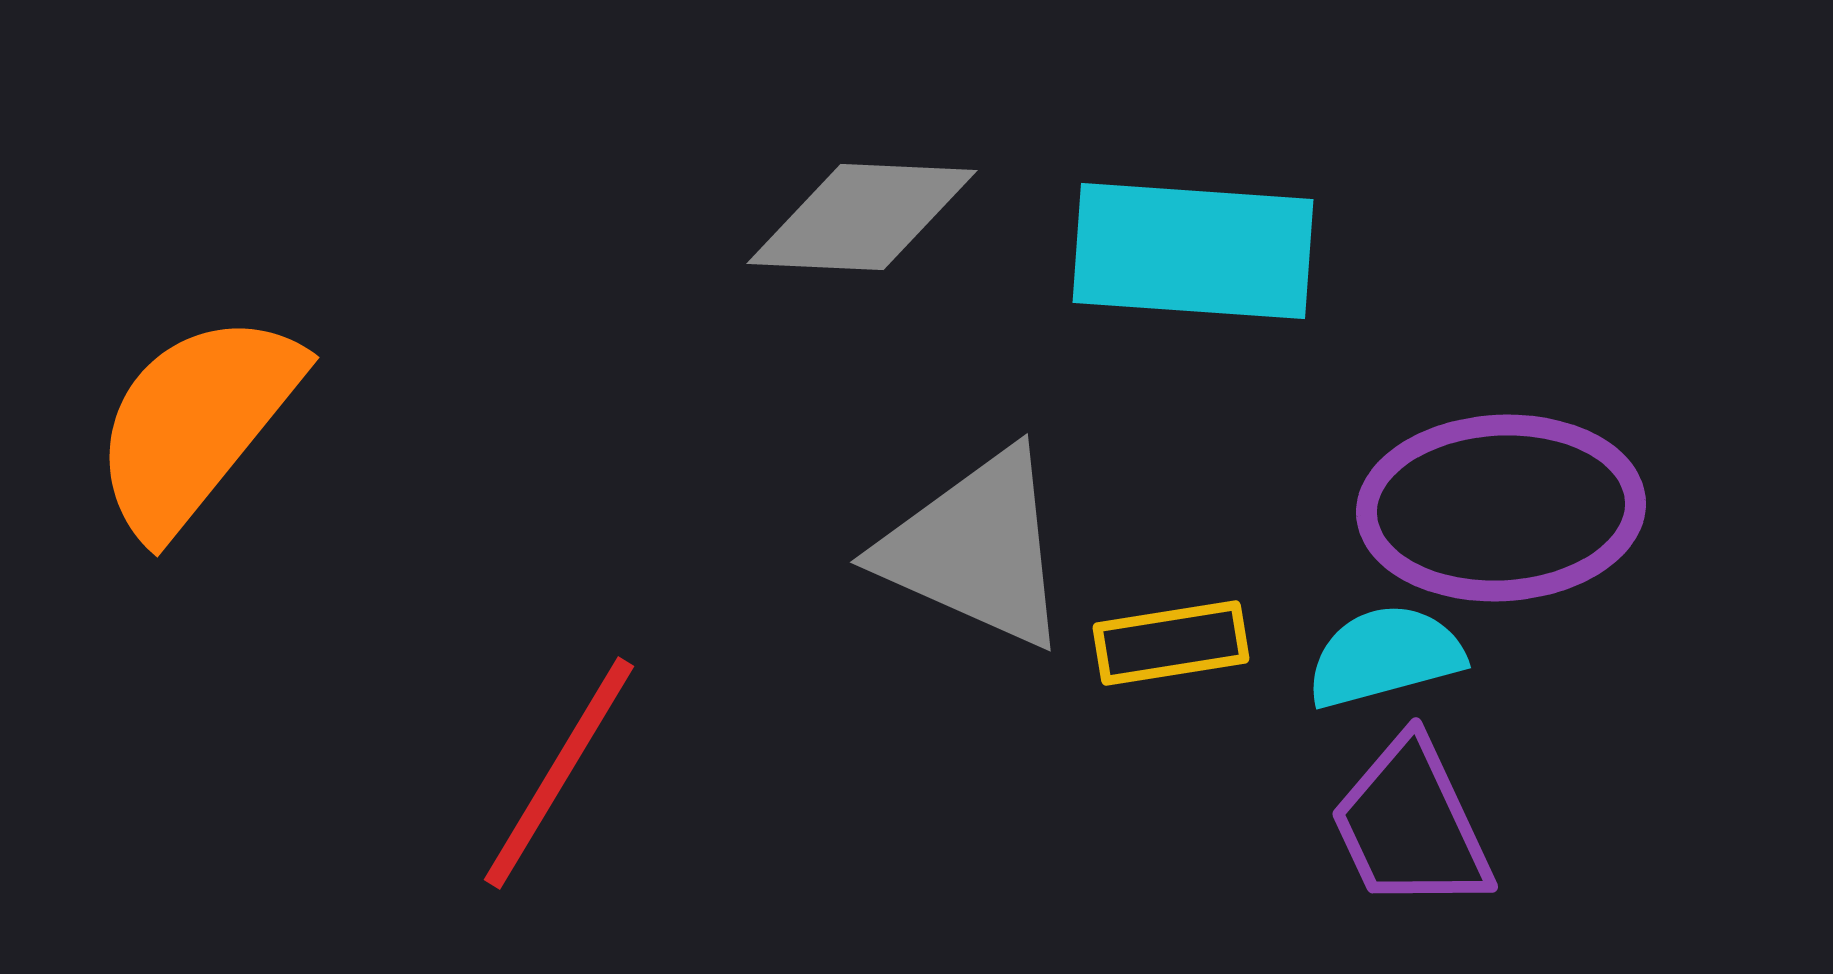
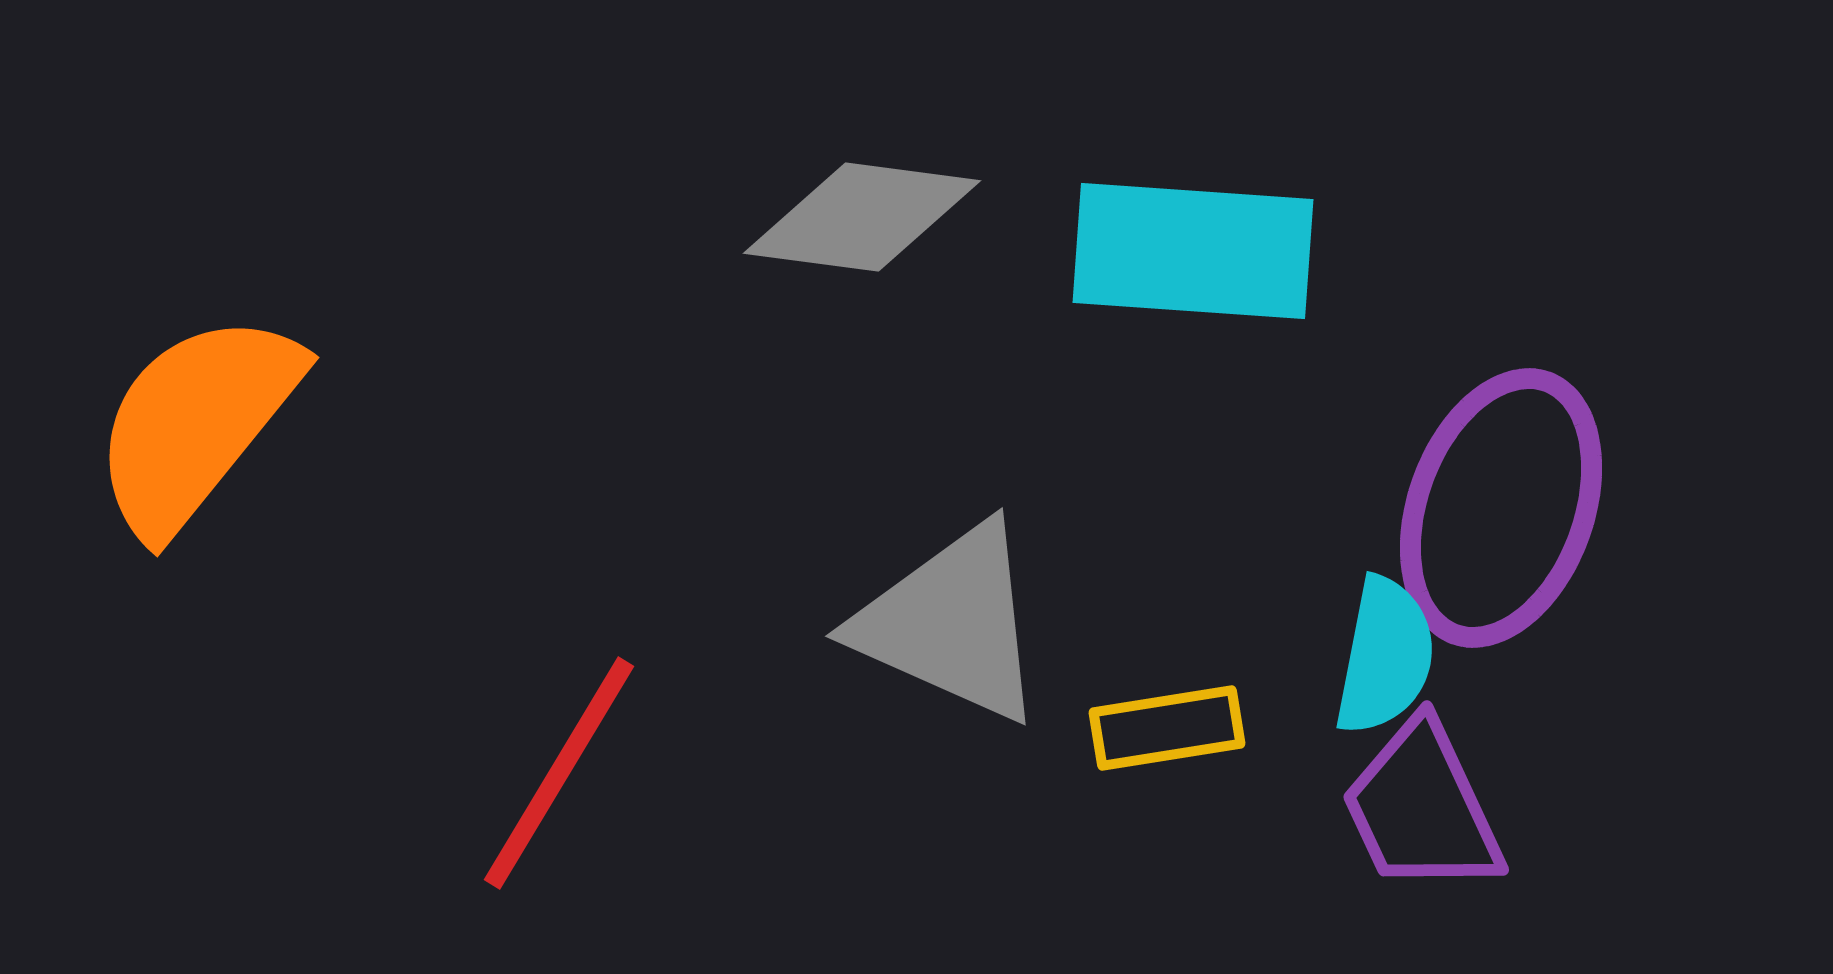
gray diamond: rotated 5 degrees clockwise
purple ellipse: rotated 67 degrees counterclockwise
gray triangle: moved 25 px left, 74 px down
yellow rectangle: moved 4 px left, 85 px down
cyan semicircle: rotated 116 degrees clockwise
purple trapezoid: moved 11 px right, 17 px up
